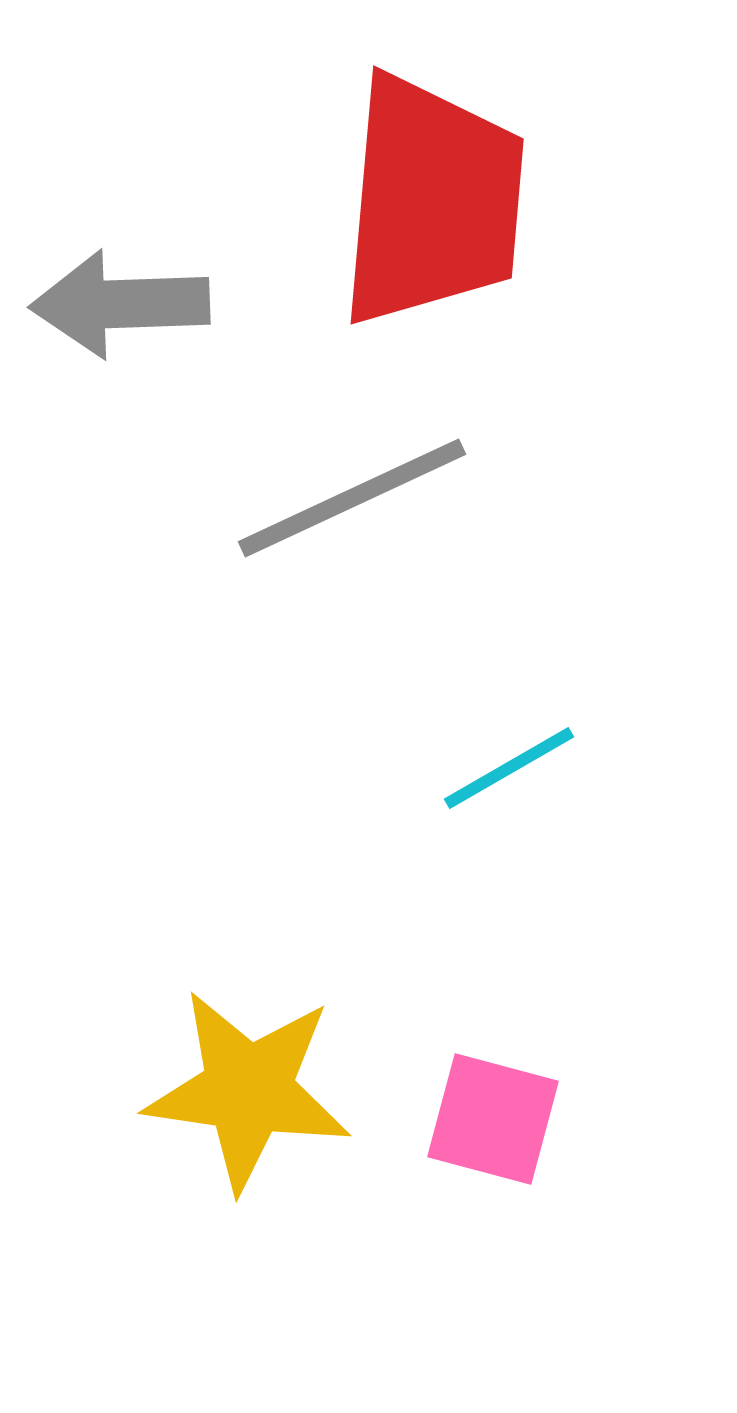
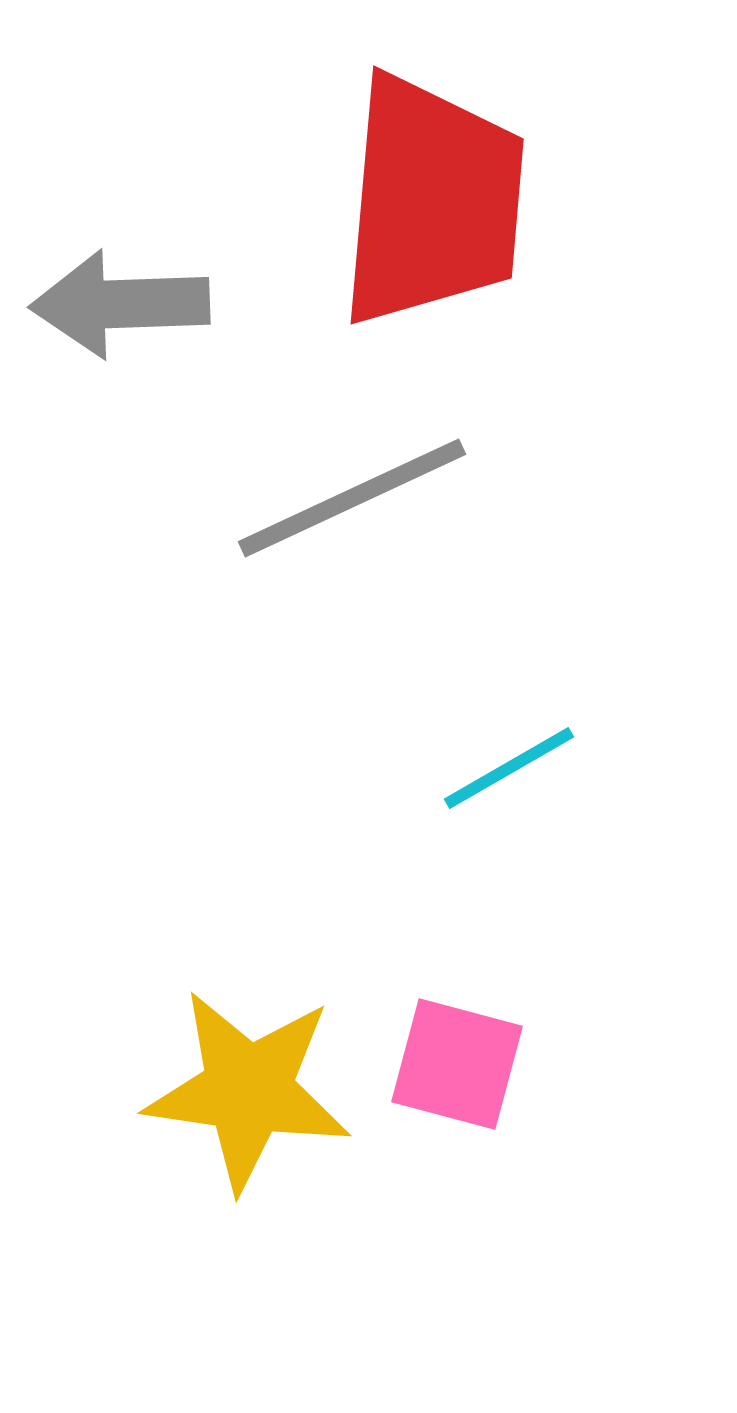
pink square: moved 36 px left, 55 px up
